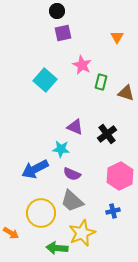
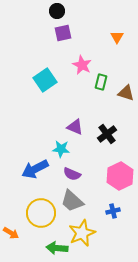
cyan square: rotated 15 degrees clockwise
